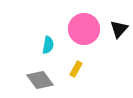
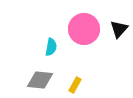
cyan semicircle: moved 3 px right, 2 px down
yellow rectangle: moved 1 px left, 16 px down
gray diamond: rotated 48 degrees counterclockwise
